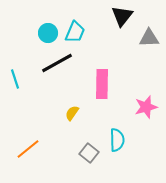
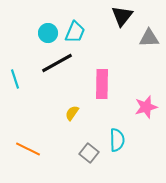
orange line: rotated 65 degrees clockwise
